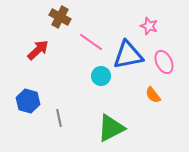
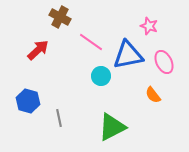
green triangle: moved 1 px right, 1 px up
